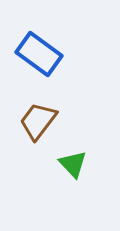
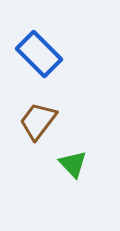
blue rectangle: rotated 9 degrees clockwise
